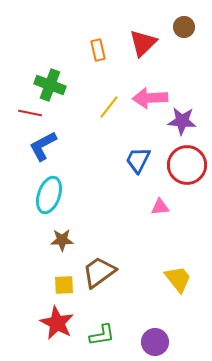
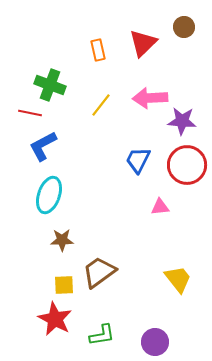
yellow line: moved 8 px left, 2 px up
red star: moved 2 px left, 4 px up
